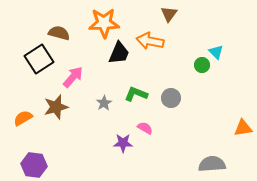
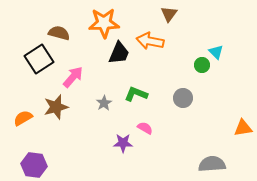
gray circle: moved 12 px right
